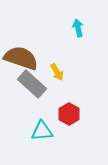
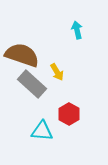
cyan arrow: moved 1 px left, 2 px down
brown semicircle: moved 1 px right, 3 px up
cyan triangle: rotated 10 degrees clockwise
